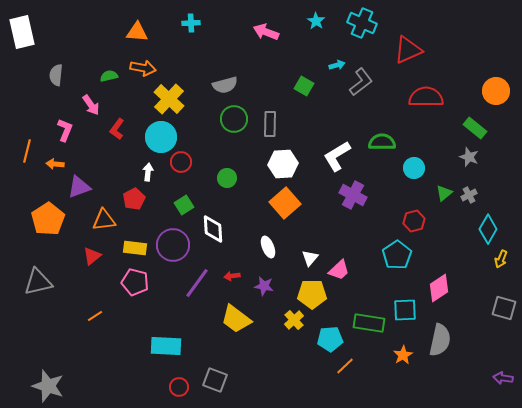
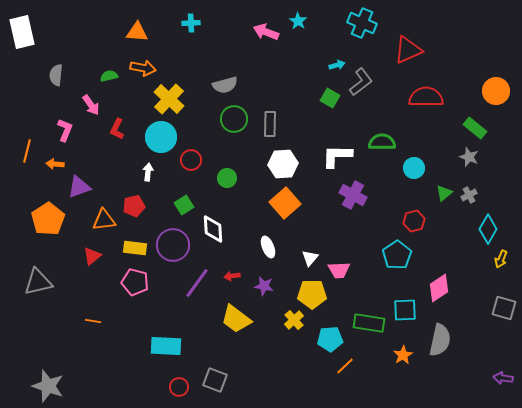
cyan star at (316, 21): moved 18 px left
green square at (304, 86): moved 26 px right, 12 px down
red L-shape at (117, 129): rotated 10 degrees counterclockwise
white L-shape at (337, 156): rotated 32 degrees clockwise
red circle at (181, 162): moved 10 px right, 2 px up
red pentagon at (134, 199): moved 7 px down; rotated 15 degrees clockwise
pink trapezoid at (339, 270): rotated 40 degrees clockwise
orange line at (95, 316): moved 2 px left, 5 px down; rotated 42 degrees clockwise
